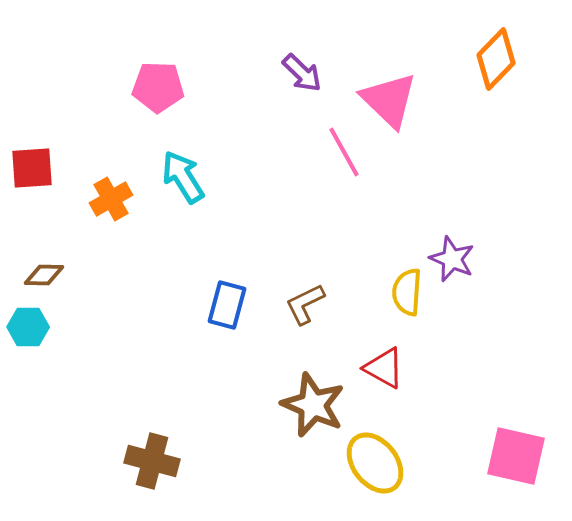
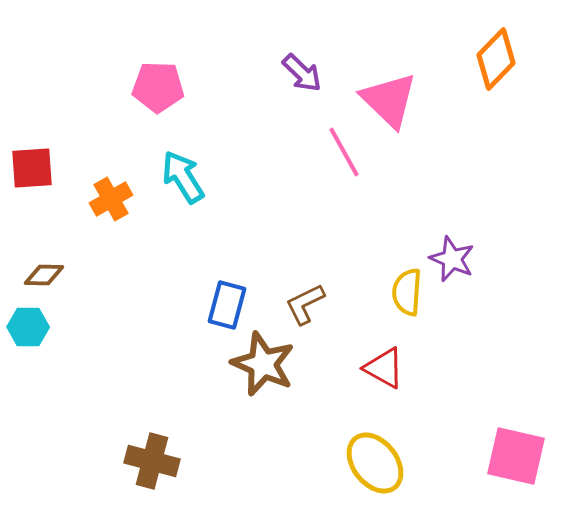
brown star: moved 50 px left, 41 px up
